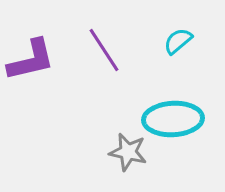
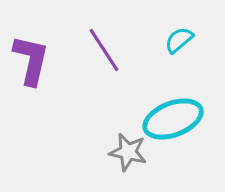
cyan semicircle: moved 1 px right, 1 px up
purple L-shape: rotated 64 degrees counterclockwise
cyan ellipse: rotated 18 degrees counterclockwise
